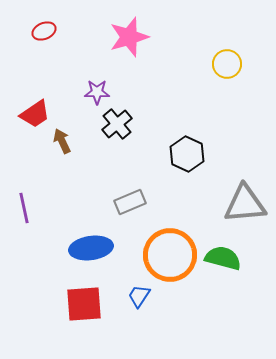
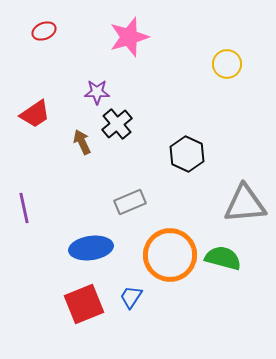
brown arrow: moved 20 px right, 1 px down
blue trapezoid: moved 8 px left, 1 px down
red square: rotated 18 degrees counterclockwise
